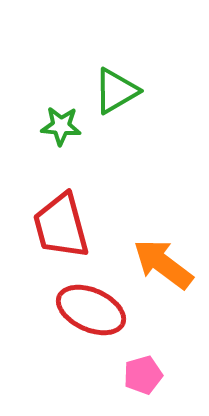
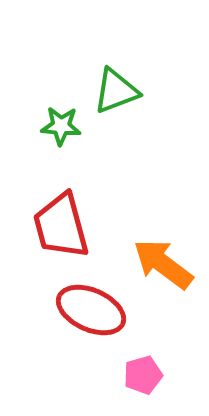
green triangle: rotated 9 degrees clockwise
